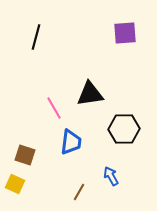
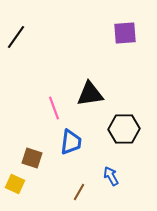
black line: moved 20 px left; rotated 20 degrees clockwise
pink line: rotated 10 degrees clockwise
brown square: moved 7 px right, 3 px down
